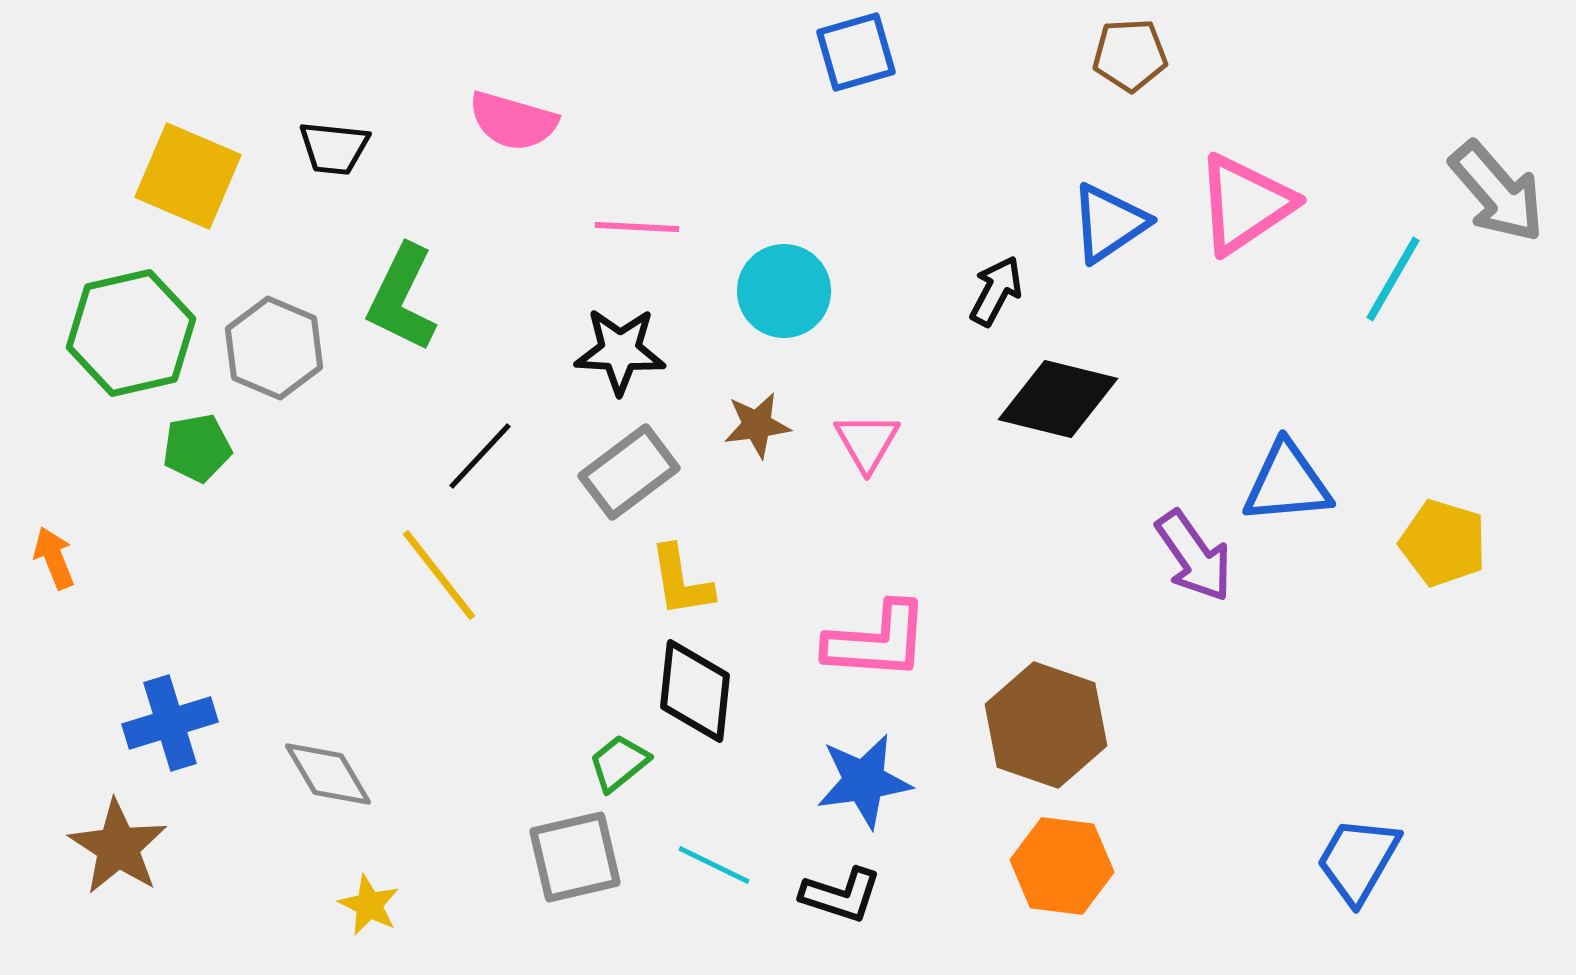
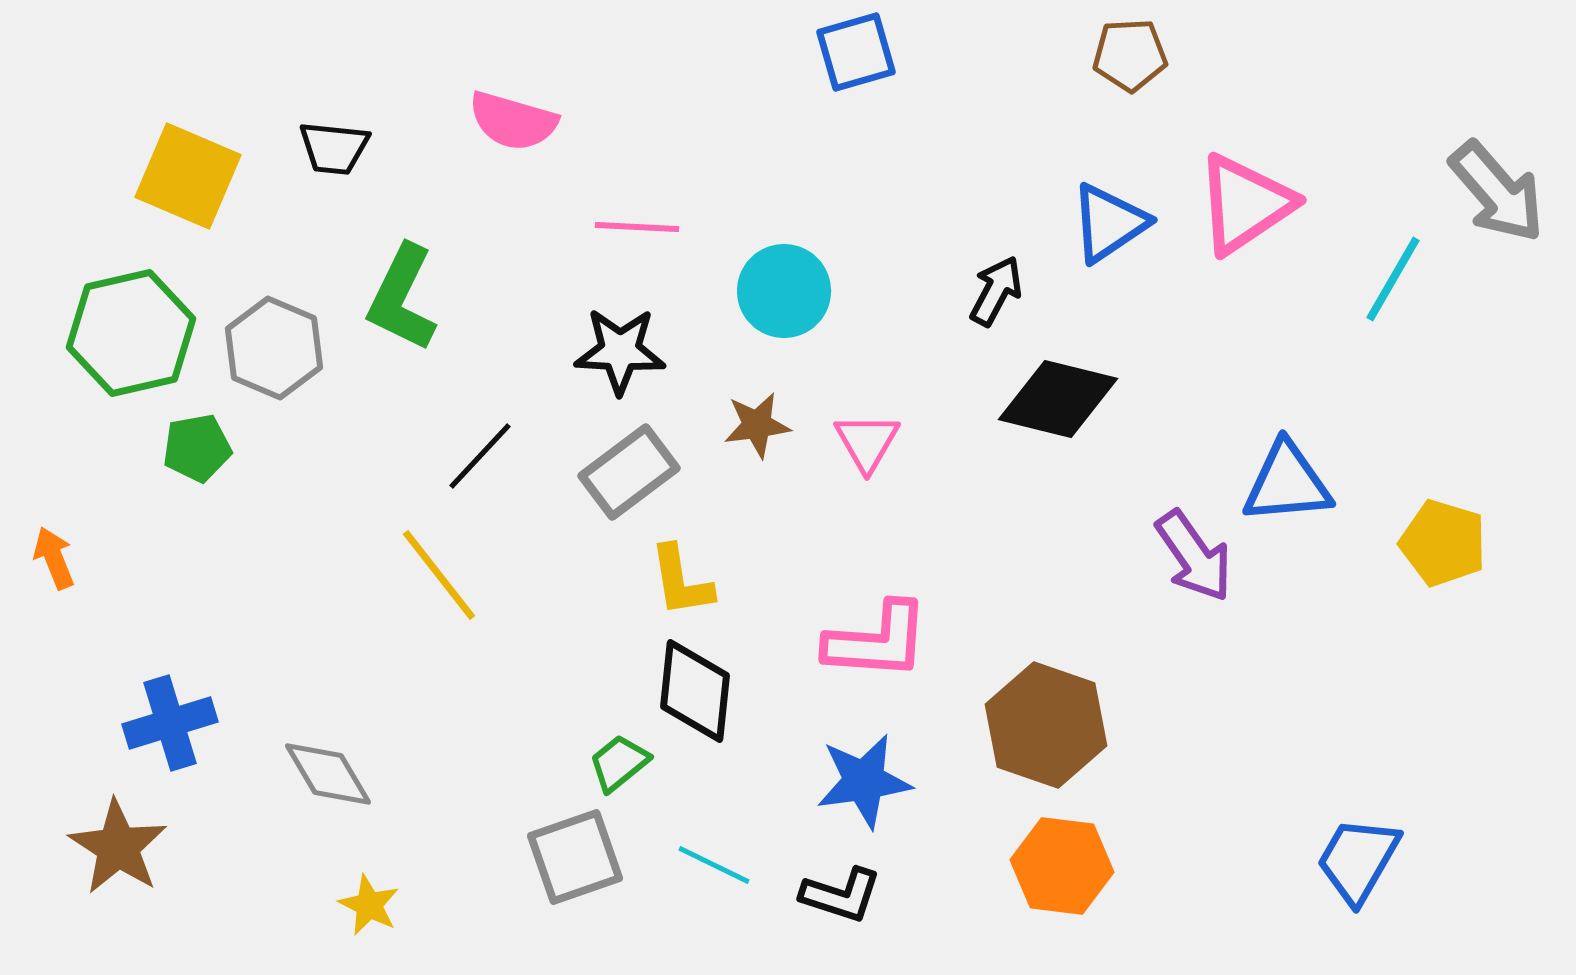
gray square at (575, 857): rotated 6 degrees counterclockwise
